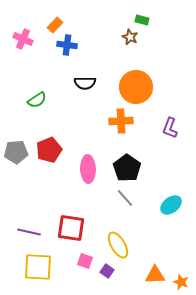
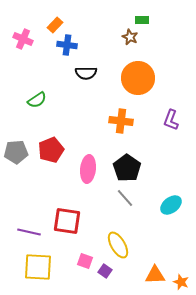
green rectangle: rotated 16 degrees counterclockwise
black semicircle: moved 1 px right, 10 px up
orange circle: moved 2 px right, 9 px up
orange cross: rotated 10 degrees clockwise
purple L-shape: moved 1 px right, 8 px up
red pentagon: moved 2 px right
pink ellipse: rotated 8 degrees clockwise
red square: moved 4 px left, 7 px up
purple square: moved 2 px left
